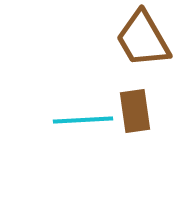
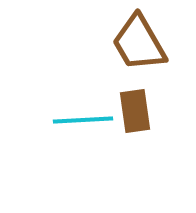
brown trapezoid: moved 4 px left, 4 px down
